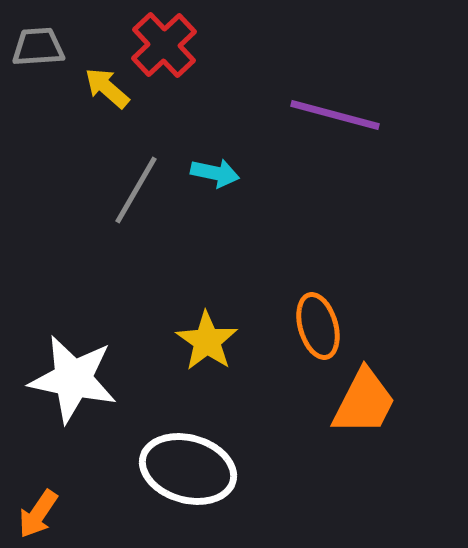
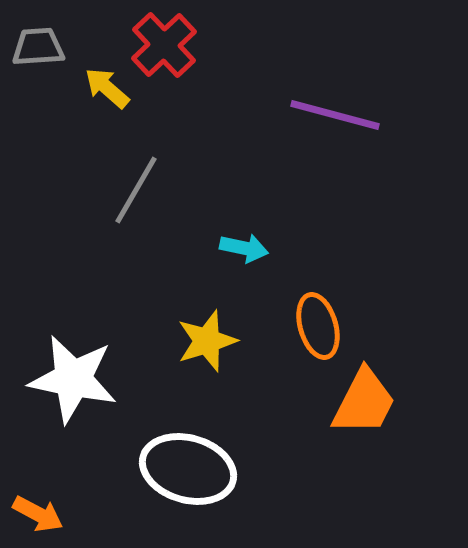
cyan arrow: moved 29 px right, 75 px down
yellow star: rotated 20 degrees clockwise
orange arrow: rotated 96 degrees counterclockwise
